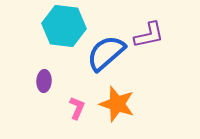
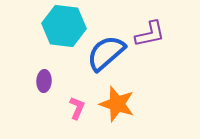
purple L-shape: moved 1 px right, 1 px up
